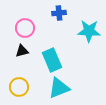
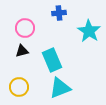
cyan star: rotated 30 degrees clockwise
cyan triangle: moved 1 px right
